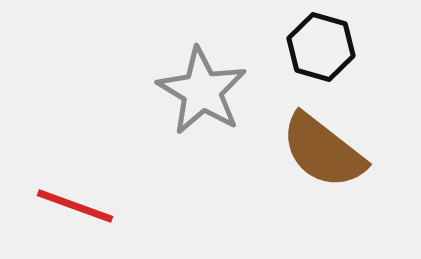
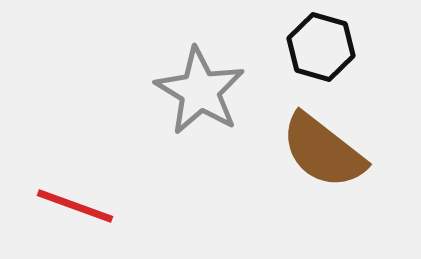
gray star: moved 2 px left
